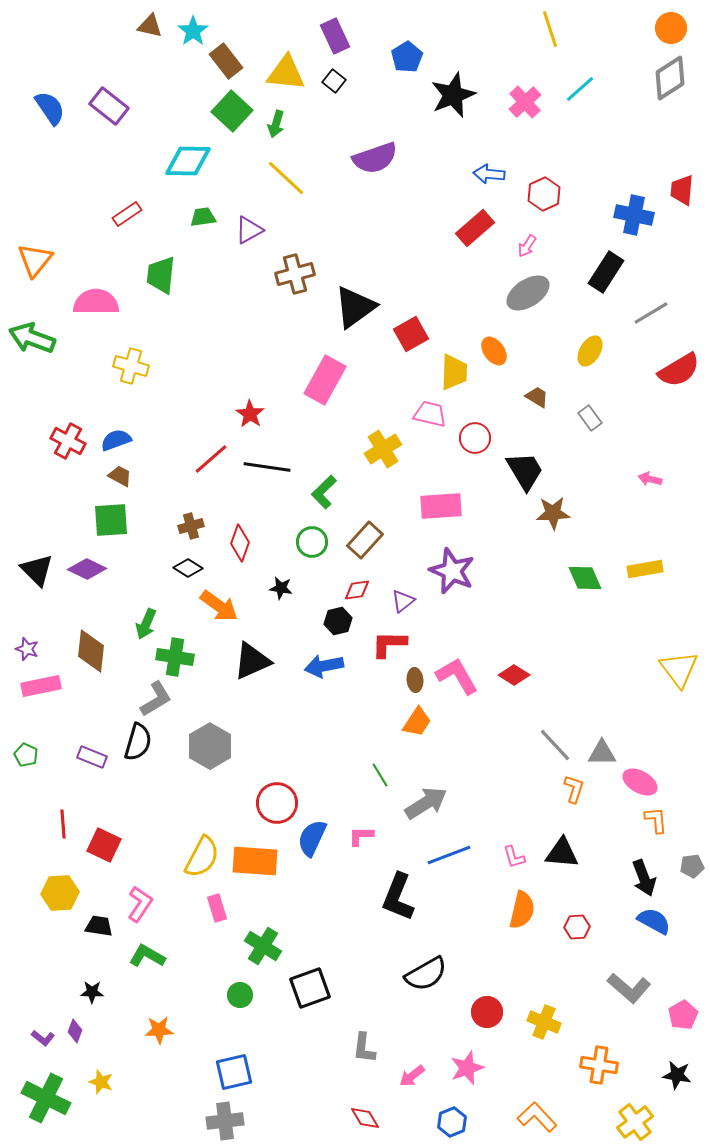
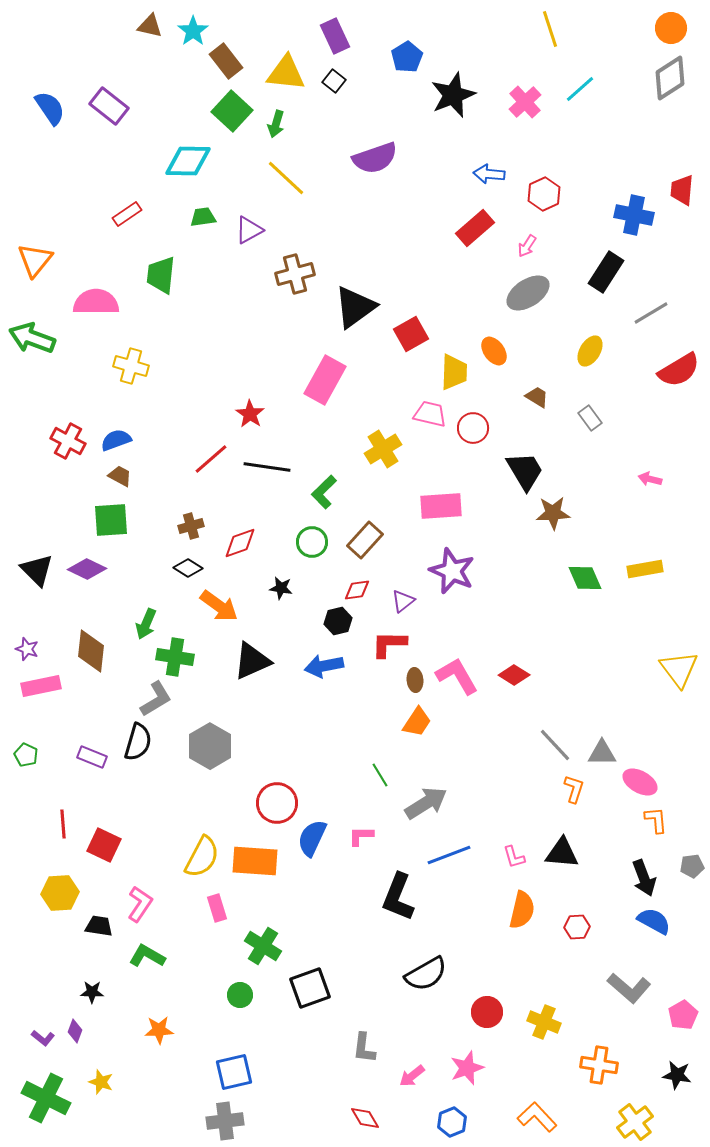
red circle at (475, 438): moved 2 px left, 10 px up
red diamond at (240, 543): rotated 51 degrees clockwise
